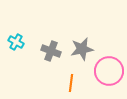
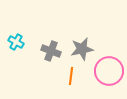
orange line: moved 7 px up
